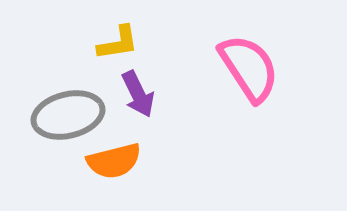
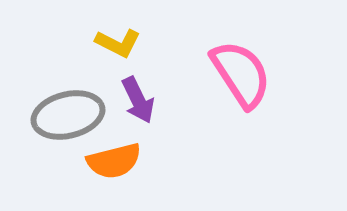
yellow L-shape: rotated 36 degrees clockwise
pink semicircle: moved 8 px left, 6 px down
purple arrow: moved 6 px down
